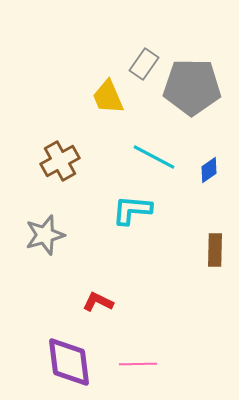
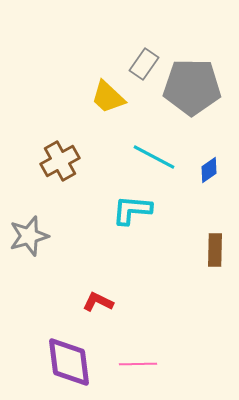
yellow trapezoid: rotated 24 degrees counterclockwise
gray star: moved 16 px left, 1 px down
